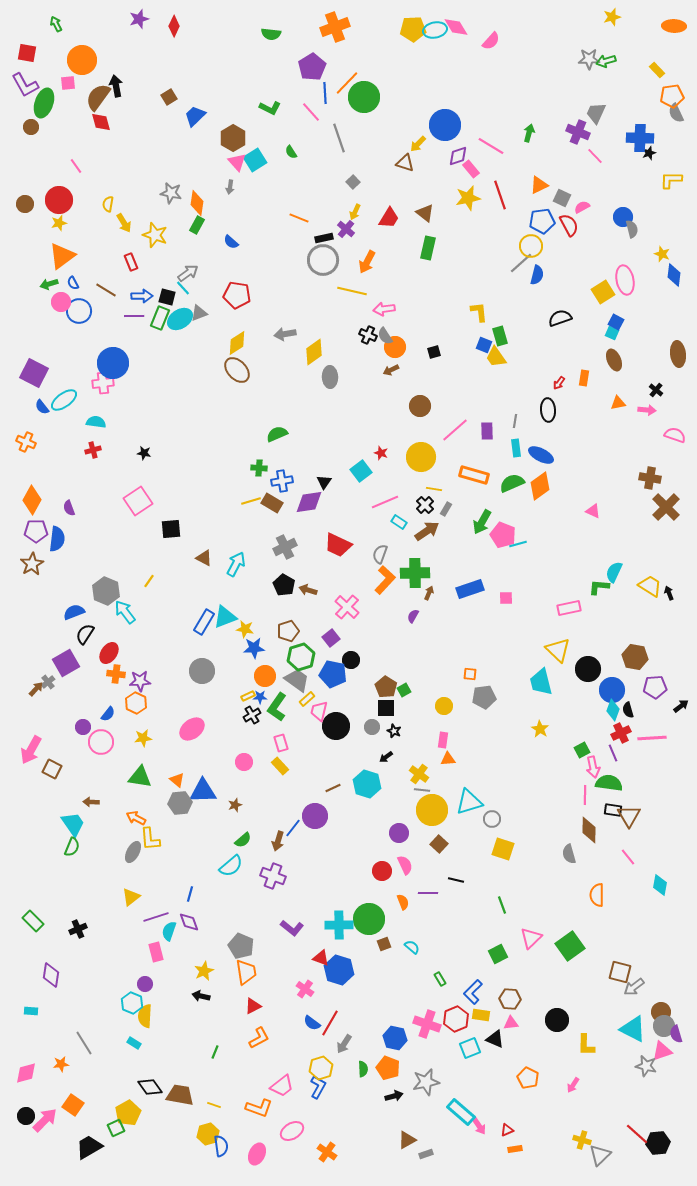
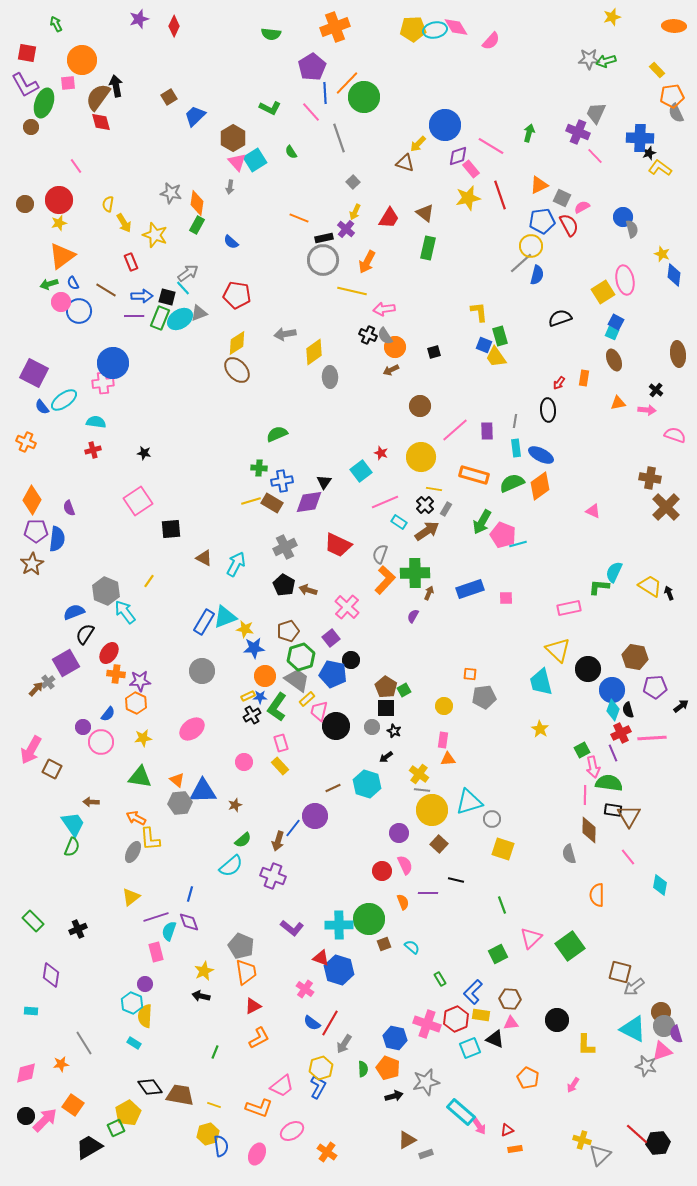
yellow L-shape at (671, 180): moved 11 px left, 12 px up; rotated 35 degrees clockwise
